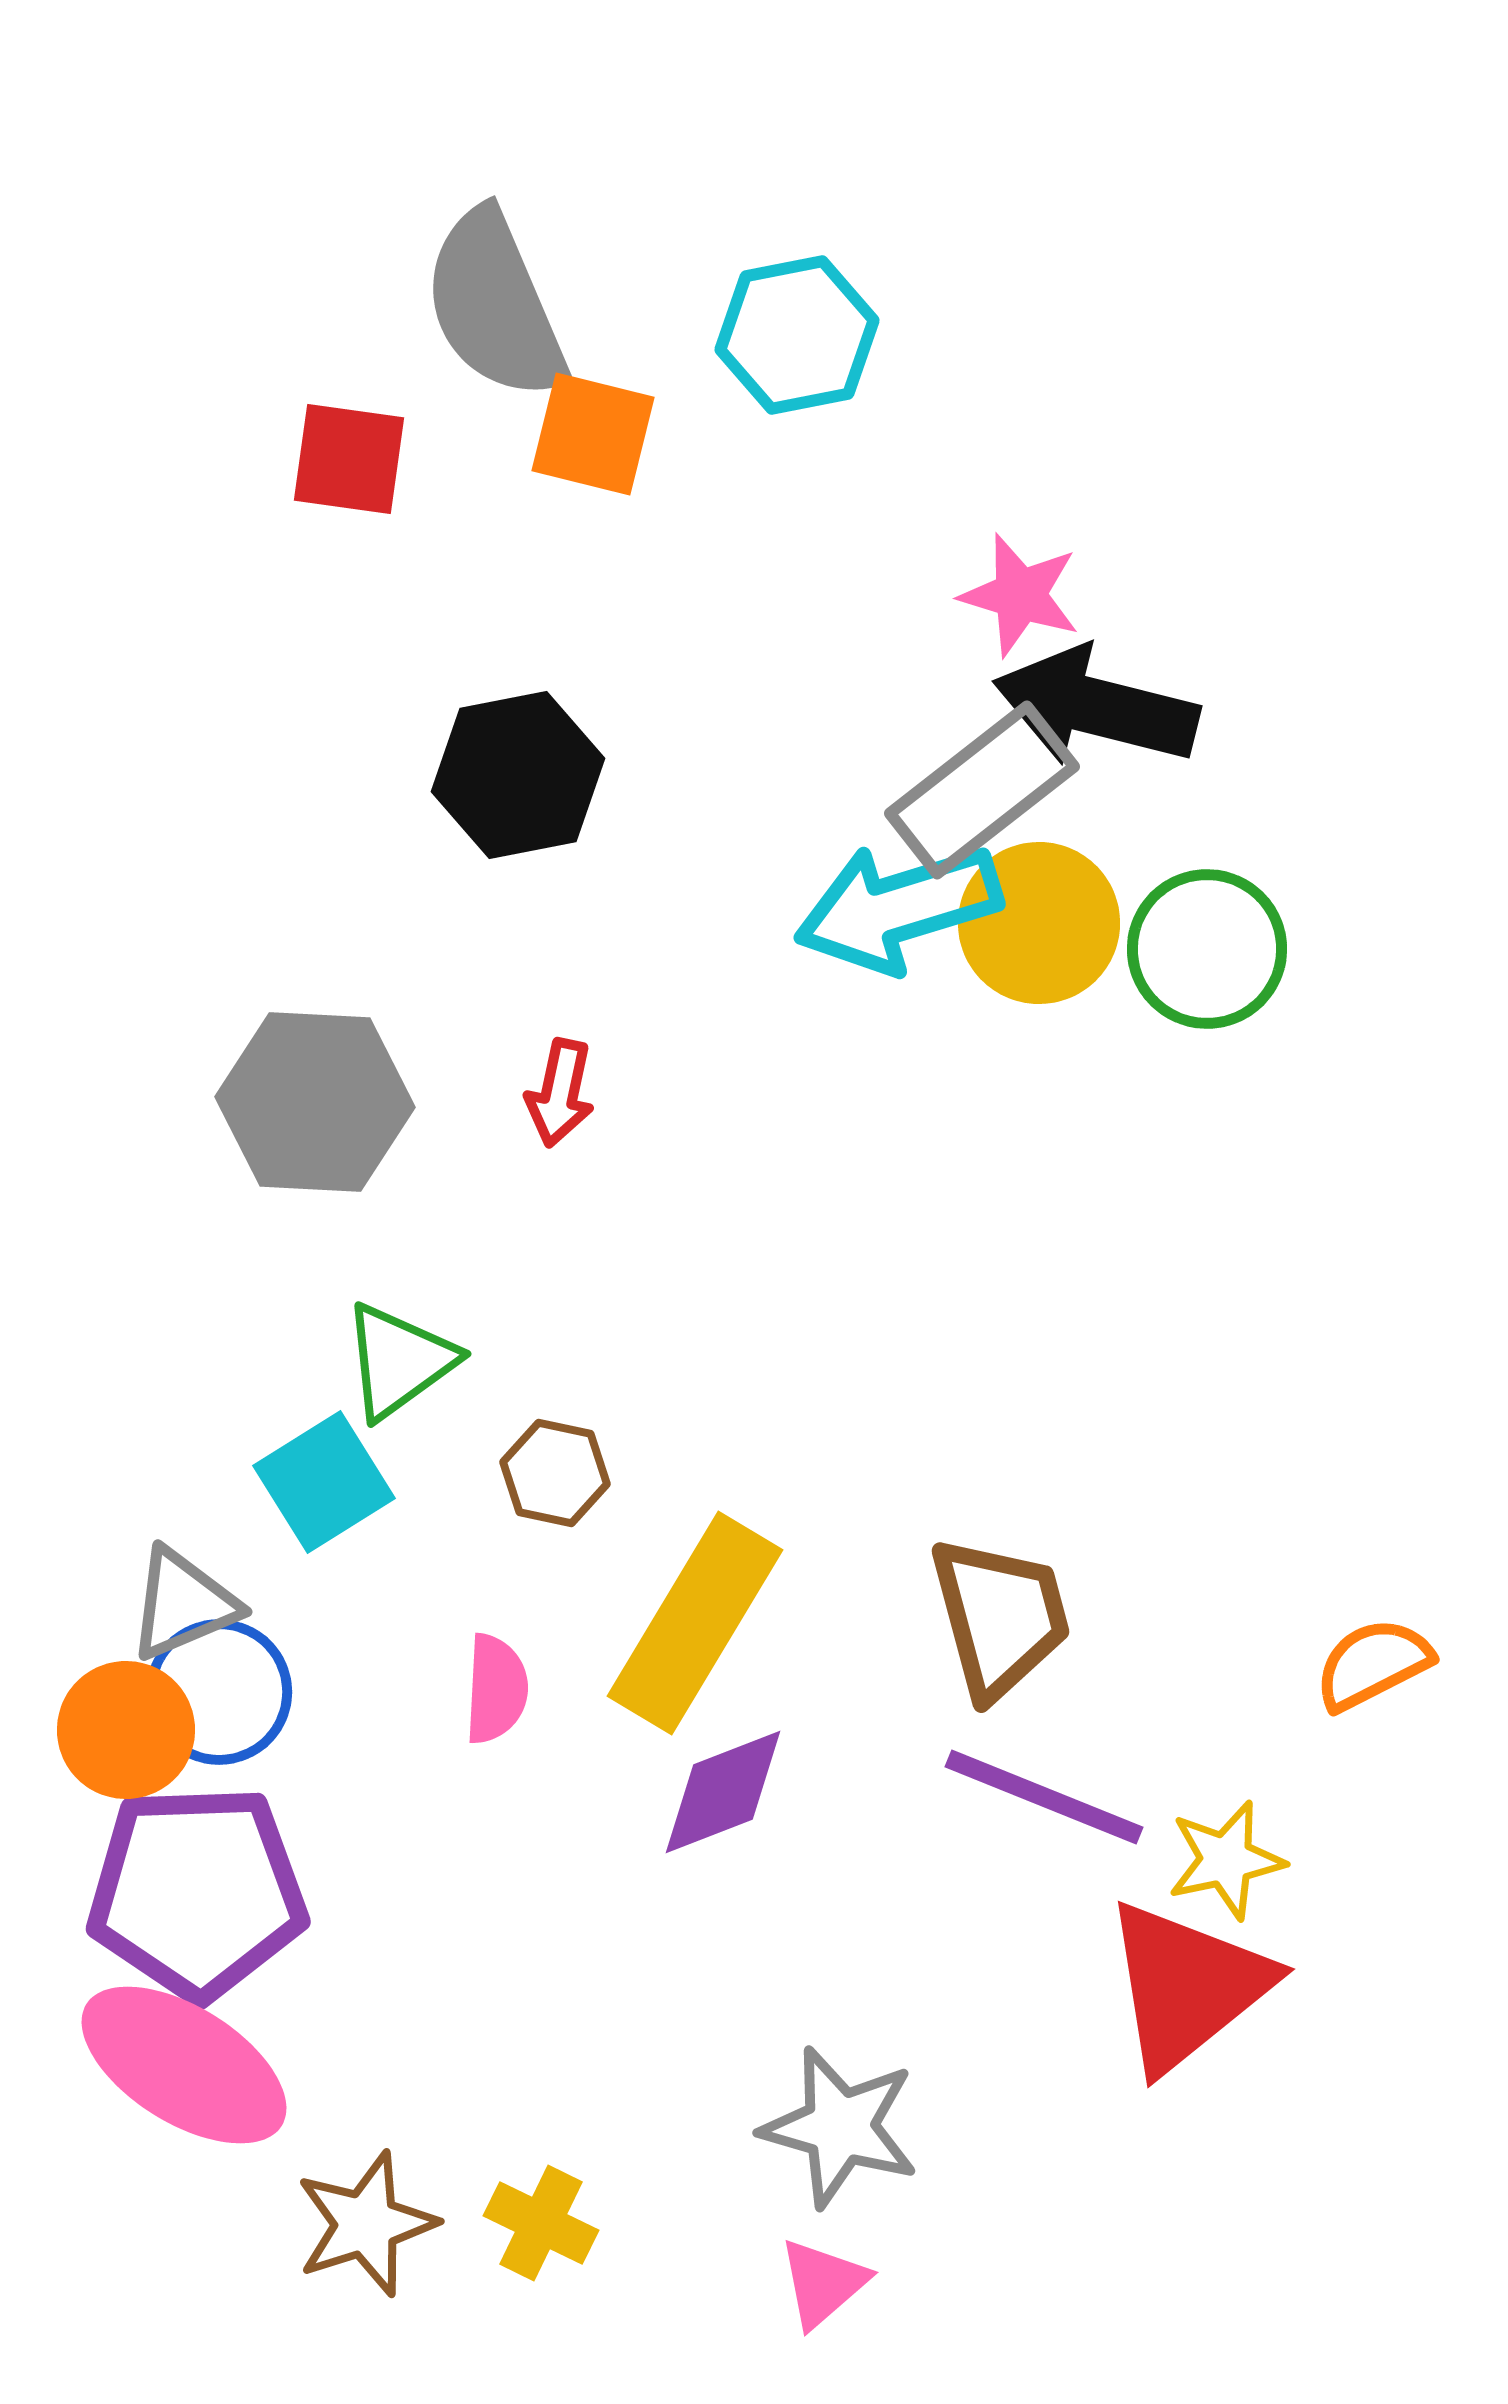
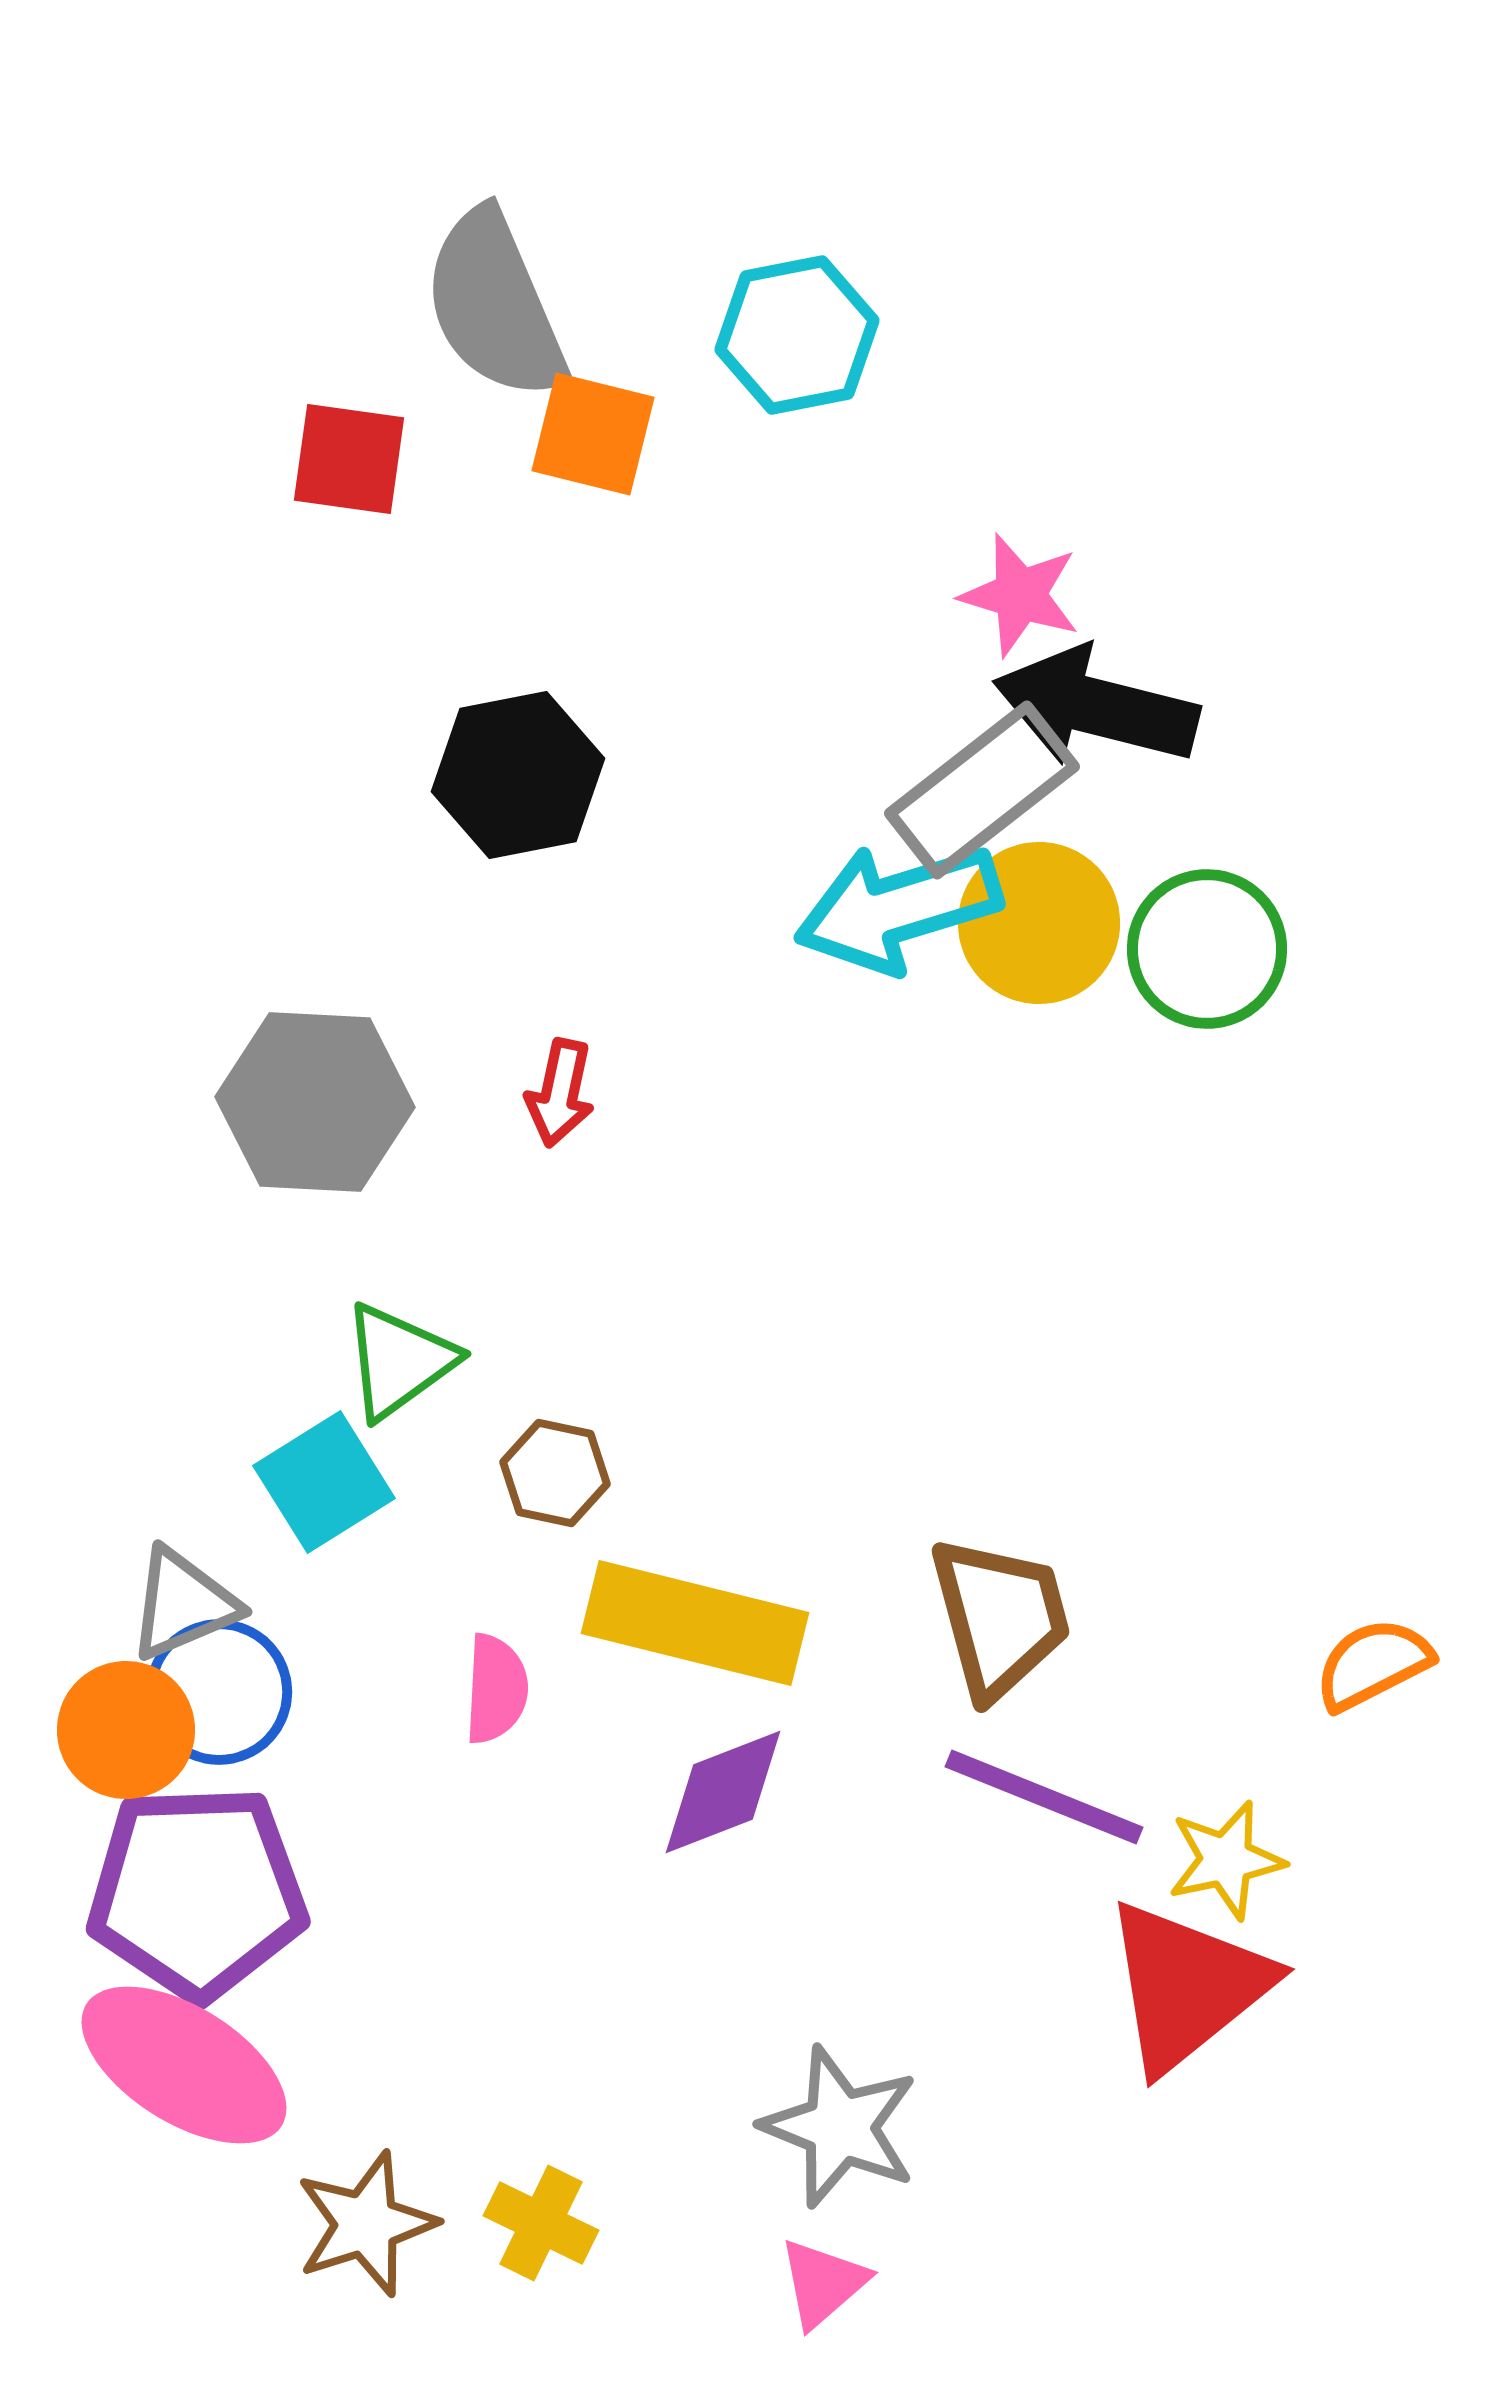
yellow rectangle: rotated 73 degrees clockwise
gray star: rotated 6 degrees clockwise
